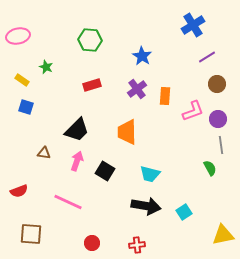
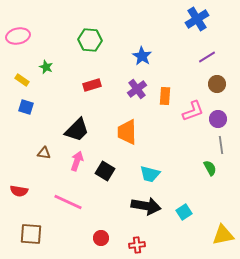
blue cross: moved 4 px right, 6 px up
red semicircle: rotated 30 degrees clockwise
red circle: moved 9 px right, 5 px up
